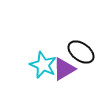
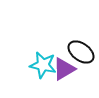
cyan star: rotated 12 degrees counterclockwise
